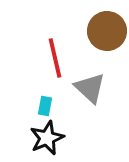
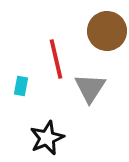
red line: moved 1 px right, 1 px down
gray triangle: rotated 20 degrees clockwise
cyan rectangle: moved 24 px left, 20 px up
